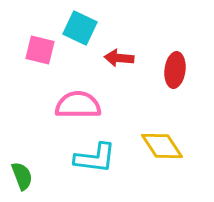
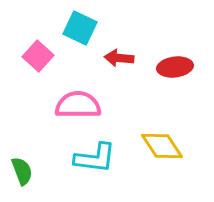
pink square: moved 2 px left, 6 px down; rotated 28 degrees clockwise
red ellipse: moved 3 px up; rotated 76 degrees clockwise
green semicircle: moved 5 px up
